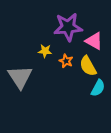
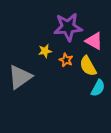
yellow star: rotated 16 degrees counterclockwise
orange star: moved 1 px up
gray triangle: rotated 28 degrees clockwise
